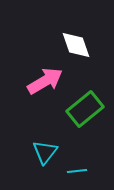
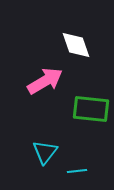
green rectangle: moved 6 px right; rotated 45 degrees clockwise
